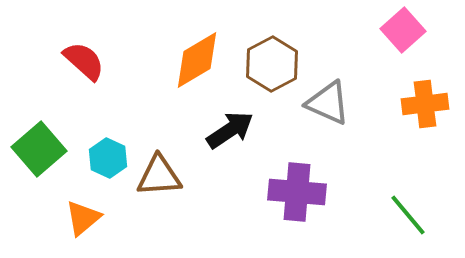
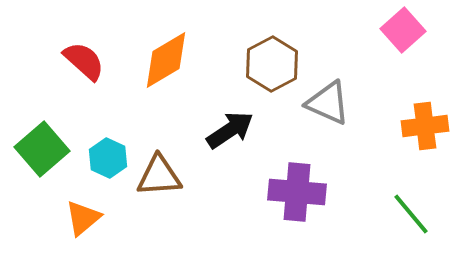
orange diamond: moved 31 px left
orange cross: moved 22 px down
green square: moved 3 px right
green line: moved 3 px right, 1 px up
